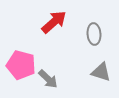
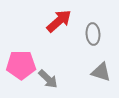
red arrow: moved 5 px right, 1 px up
gray ellipse: moved 1 px left
pink pentagon: rotated 16 degrees counterclockwise
